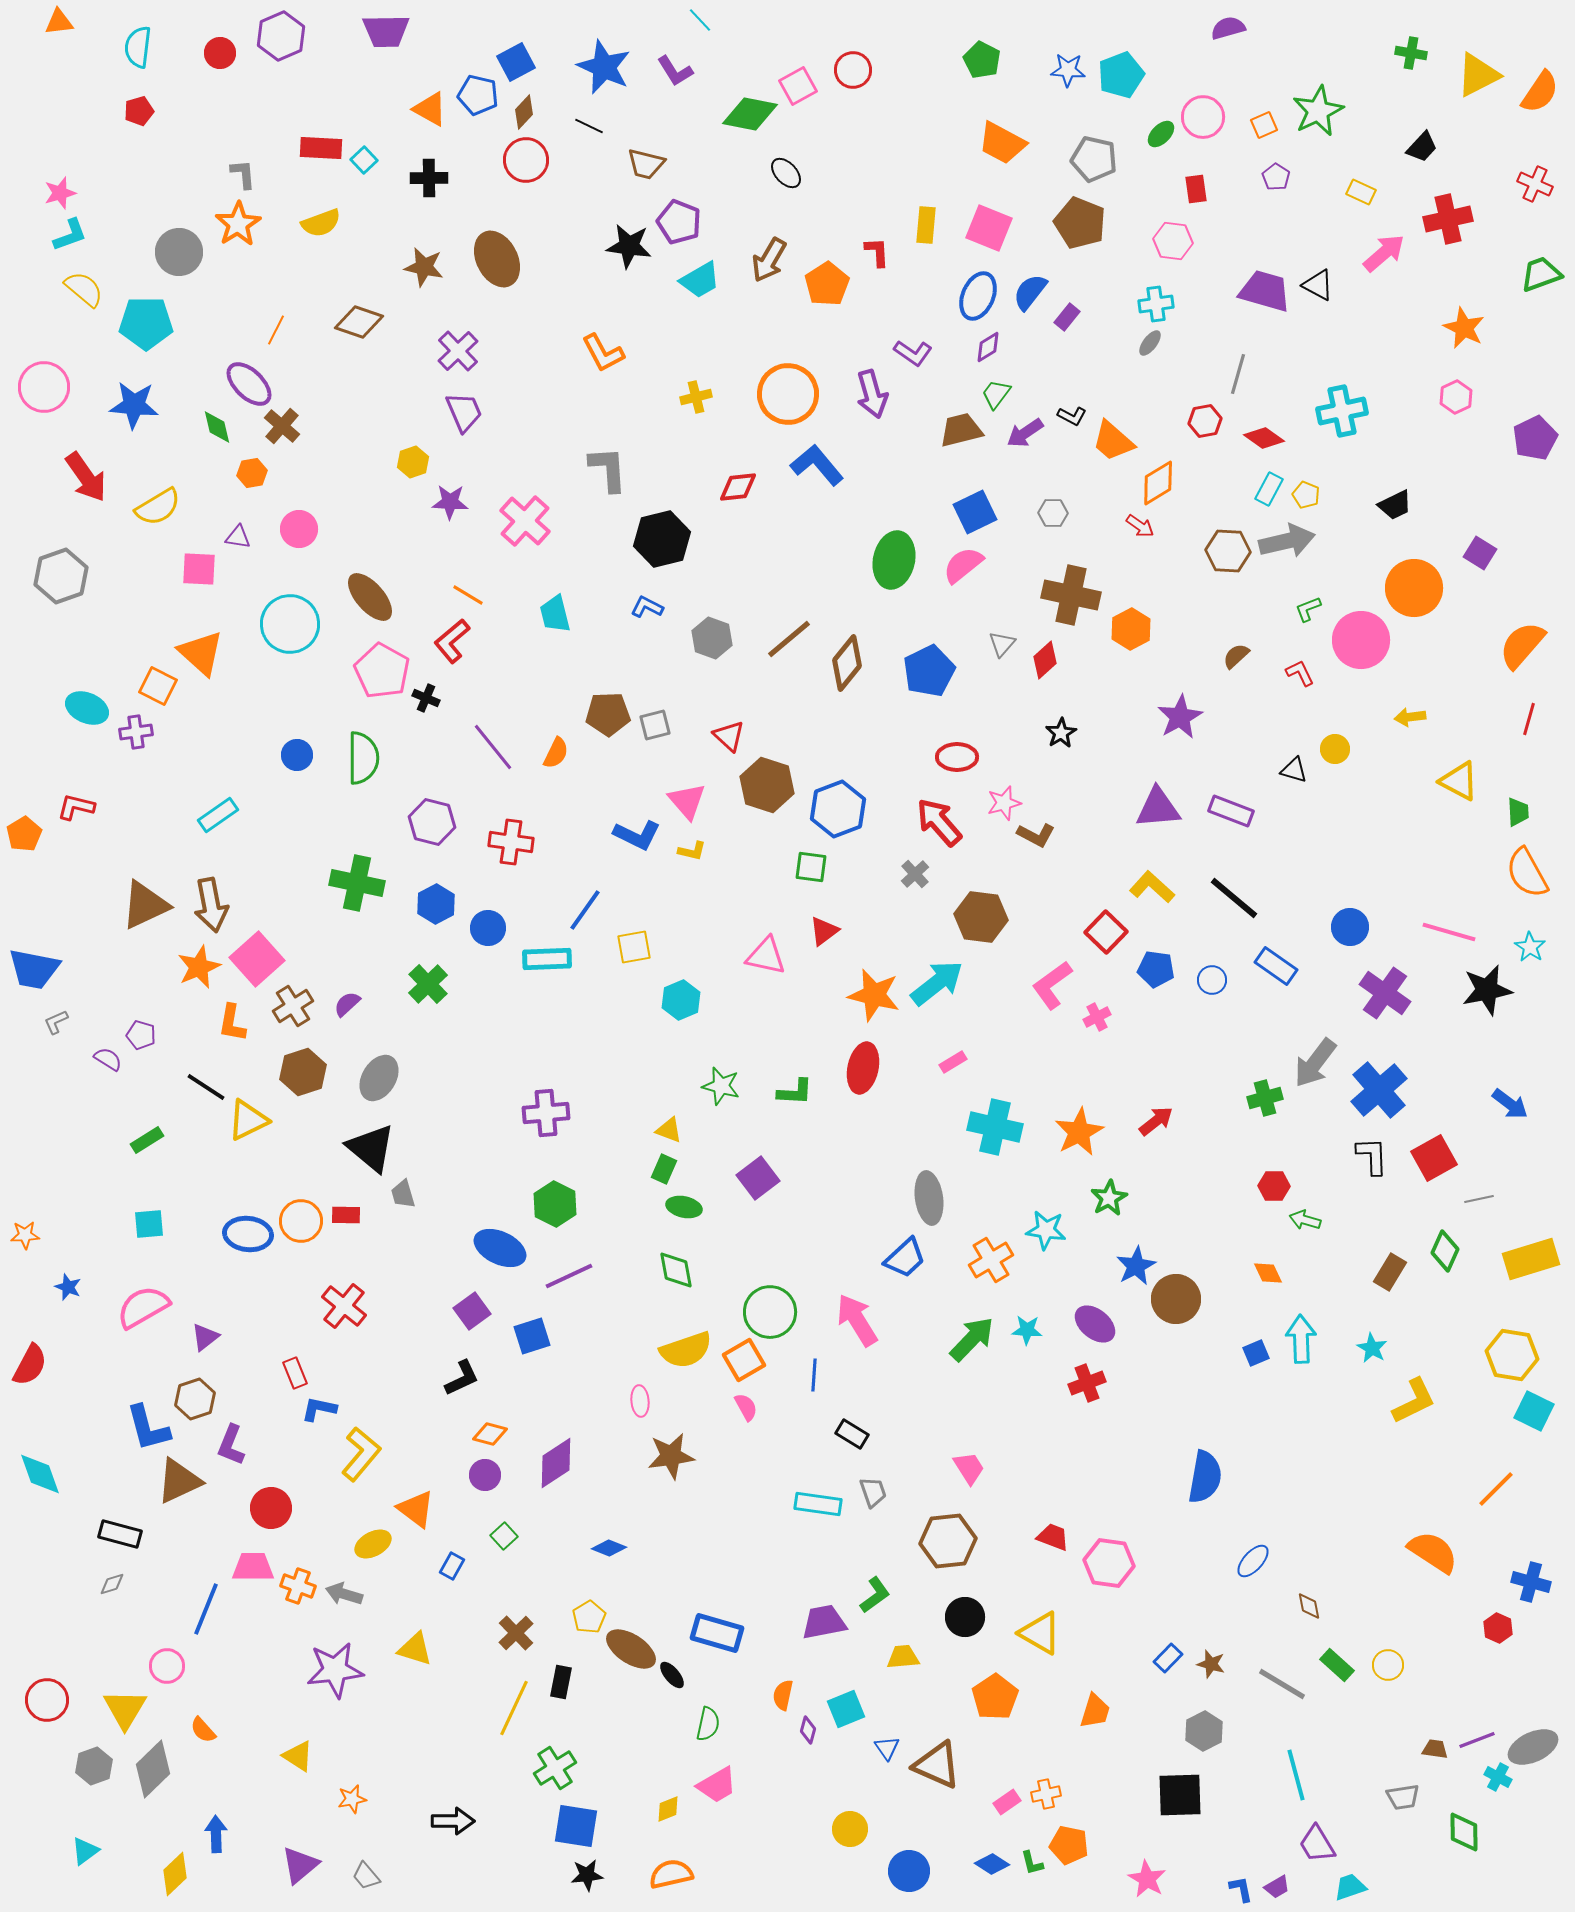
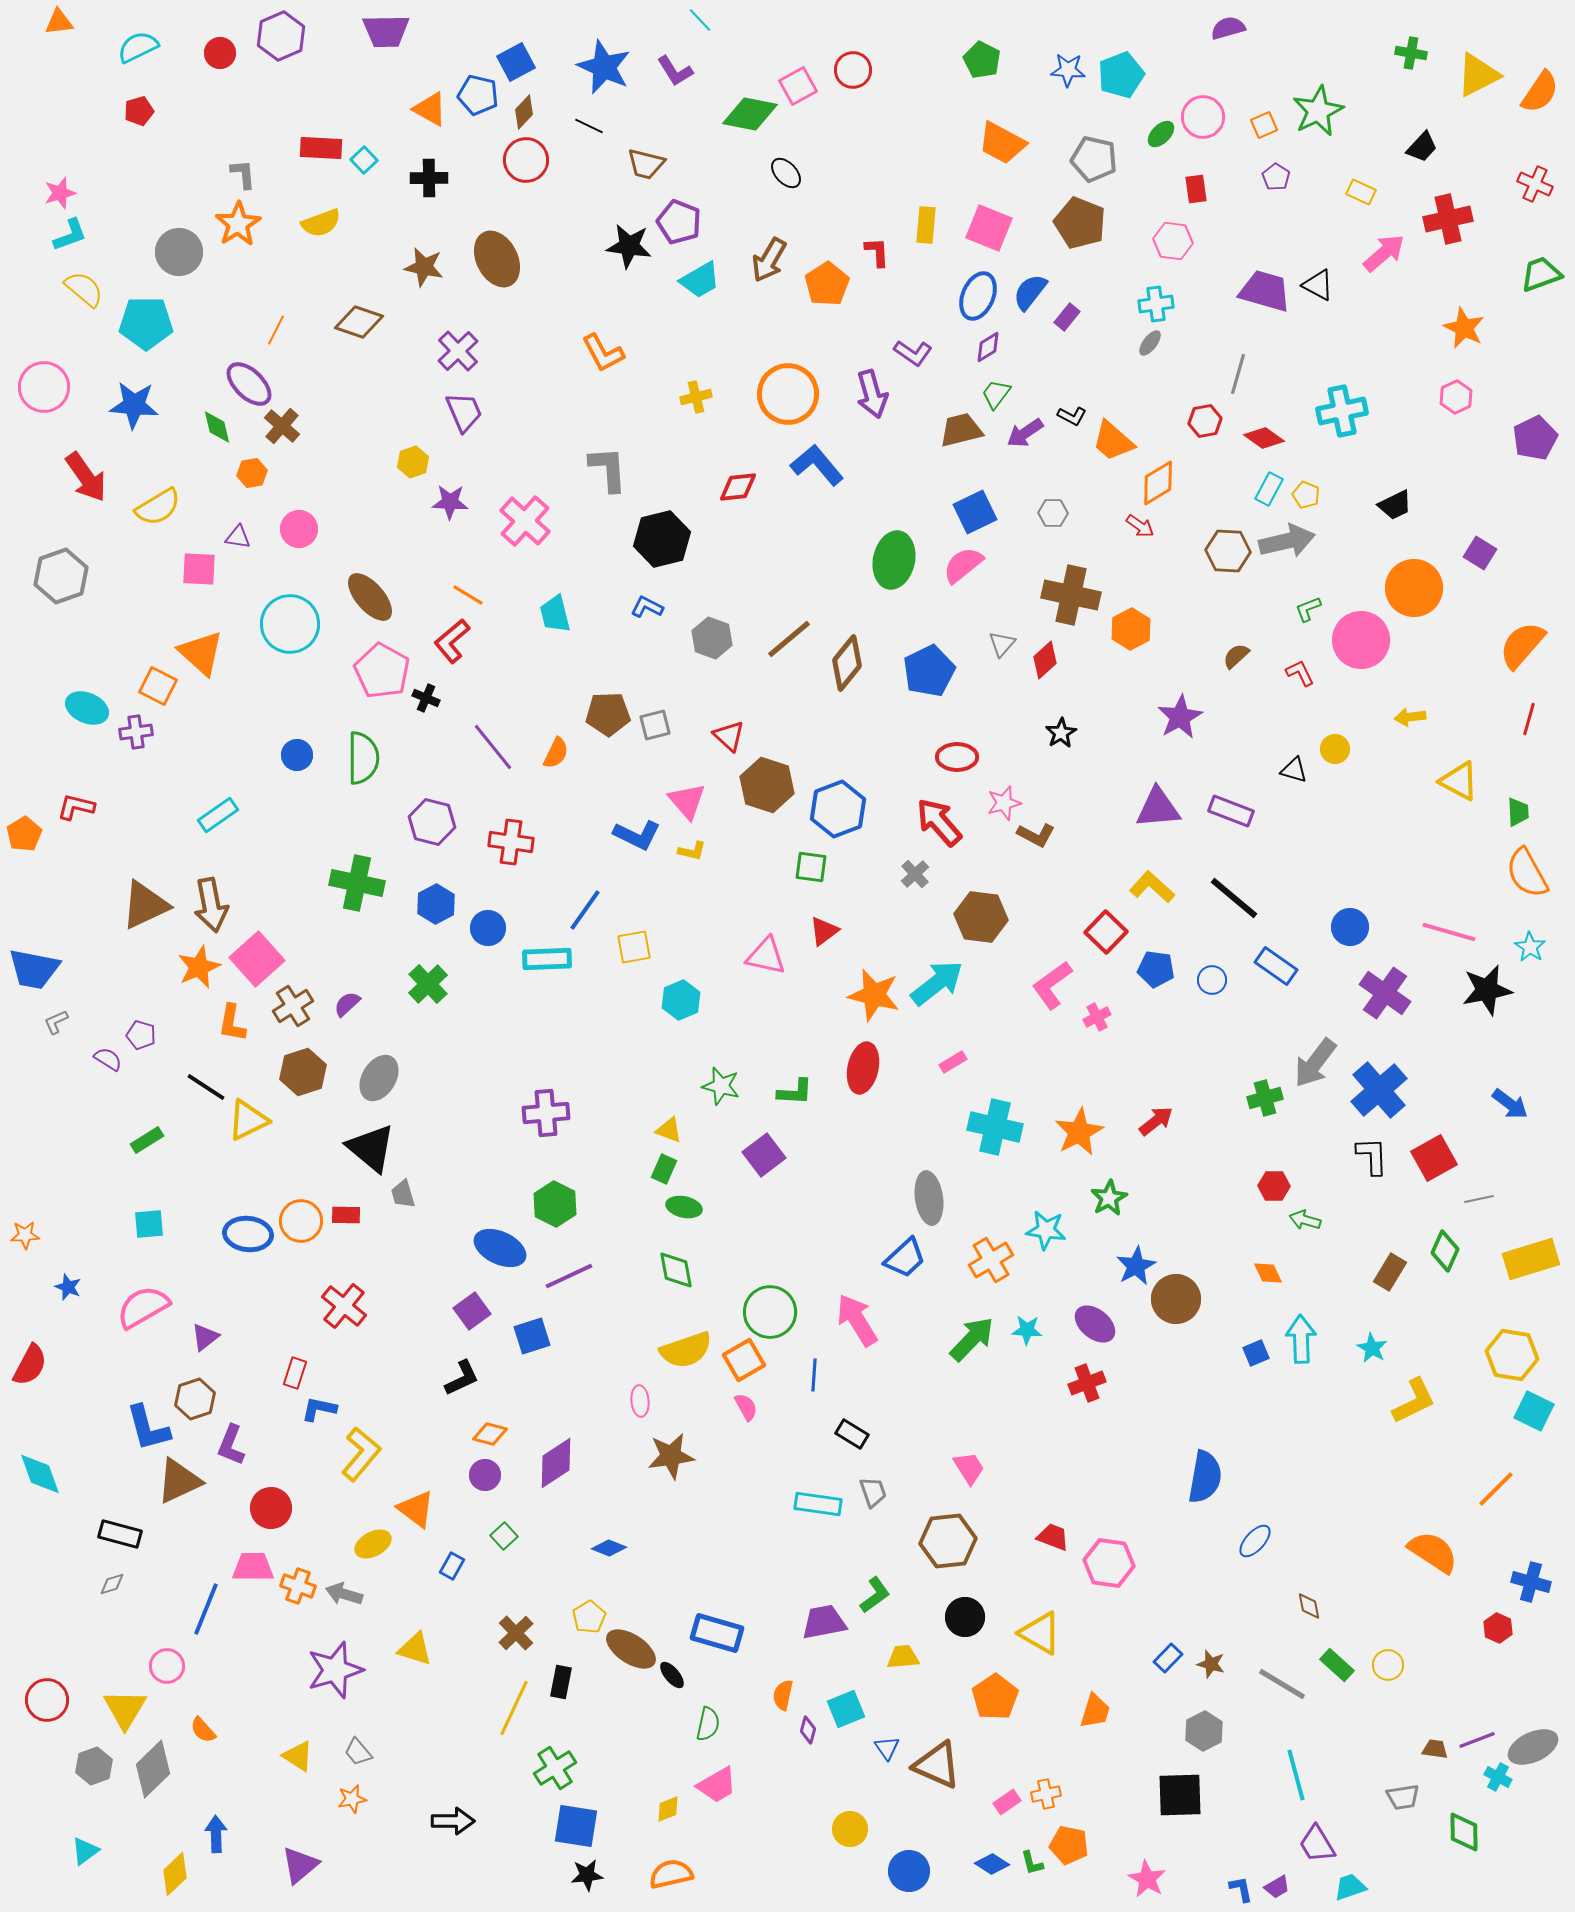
cyan semicircle at (138, 47): rotated 57 degrees clockwise
purple square at (758, 1178): moved 6 px right, 23 px up
red rectangle at (295, 1373): rotated 40 degrees clockwise
blue ellipse at (1253, 1561): moved 2 px right, 20 px up
purple star at (335, 1670): rotated 10 degrees counterclockwise
gray trapezoid at (366, 1876): moved 8 px left, 124 px up
